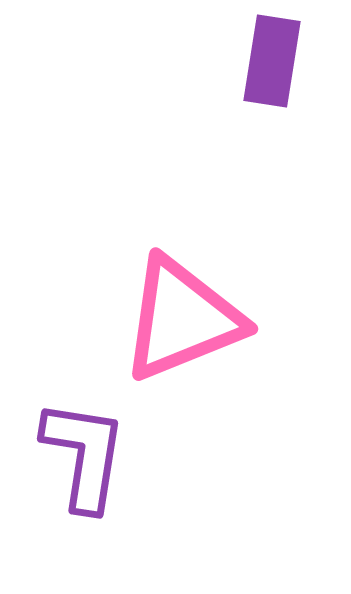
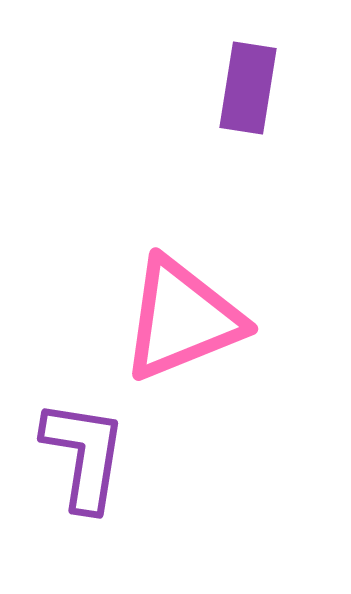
purple rectangle: moved 24 px left, 27 px down
